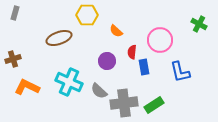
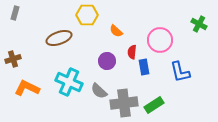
orange L-shape: moved 1 px down
